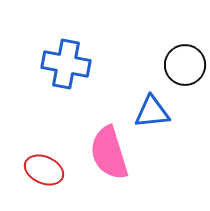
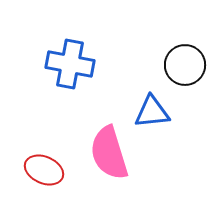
blue cross: moved 4 px right
